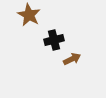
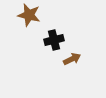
brown star: rotated 15 degrees counterclockwise
